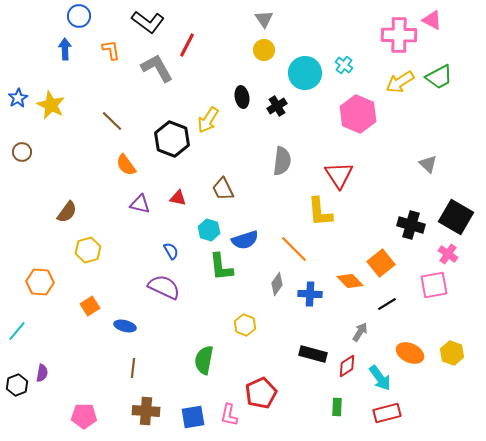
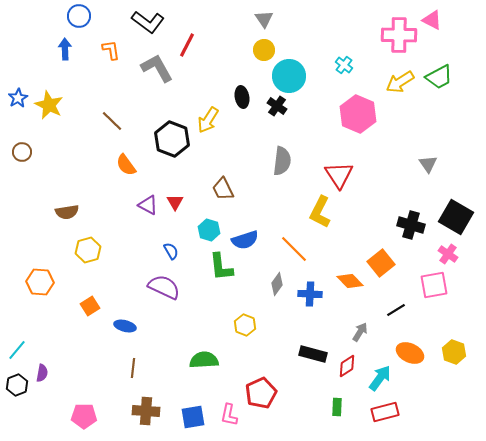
cyan circle at (305, 73): moved 16 px left, 3 px down
yellow star at (51, 105): moved 2 px left
black cross at (277, 106): rotated 24 degrees counterclockwise
gray triangle at (428, 164): rotated 12 degrees clockwise
red triangle at (178, 198): moved 3 px left, 4 px down; rotated 48 degrees clockwise
purple triangle at (140, 204): moved 8 px right, 1 px down; rotated 15 degrees clockwise
brown semicircle at (67, 212): rotated 45 degrees clockwise
yellow L-shape at (320, 212): rotated 32 degrees clockwise
black line at (387, 304): moved 9 px right, 6 px down
cyan line at (17, 331): moved 19 px down
yellow hexagon at (452, 353): moved 2 px right, 1 px up
green semicircle at (204, 360): rotated 76 degrees clockwise
cyan arrow at (380, 378): rotated 108 degrees counterclockwise
red rectangle at (387, 413): moved 2 px left, 1 px up
